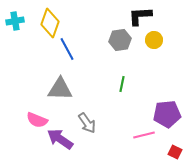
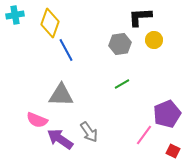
black L-shape: moved 1 px down
cyan cross: moved 6 px up
gray hexagon: moved 4 px down
blue line: moved 1 px left, 1 px down
green line: rotated 49 degrees clockwise
gray triangle: moved 1 px right, 6 px down
purple pentagon: rotated 16 degrees counterclockwise
gray arrow: moved 2 px right, 9 px down
pink line: rotated 40 degrees counterclockwise
red square: moved 2 px left, 1 px up
